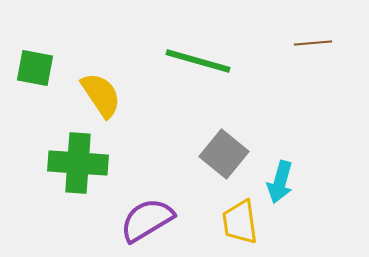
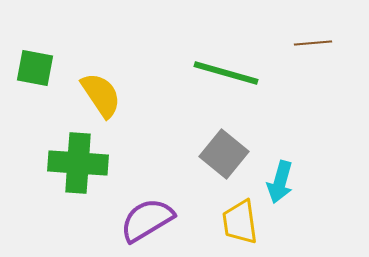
green line: moved 28 px right, 12 px down
